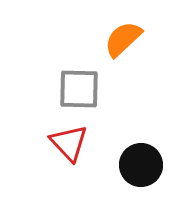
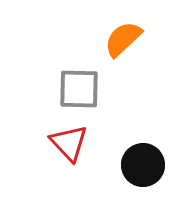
black circle: moved 2 px right
